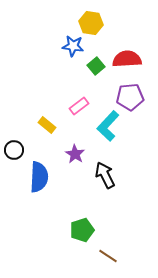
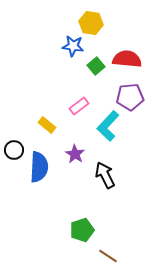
red semicircle: rotated 8 degrees clockwise
blue semicircle: moved 10 px up
